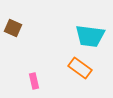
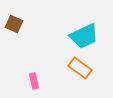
brown square: moved 1 px right, 4 px up
cyan trapezoid: moved 6 px left; rotated 32 degrees counterclockwise
